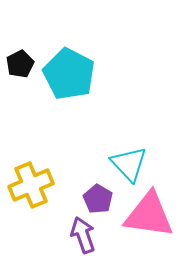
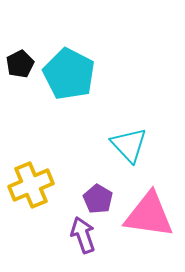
cyan triangle: moved 19 px up
